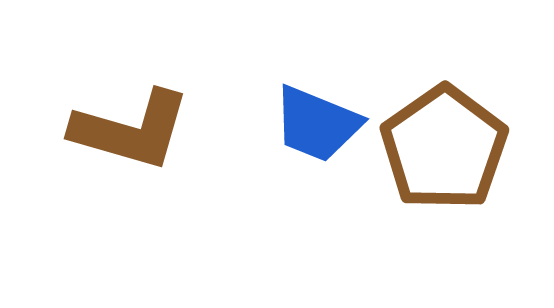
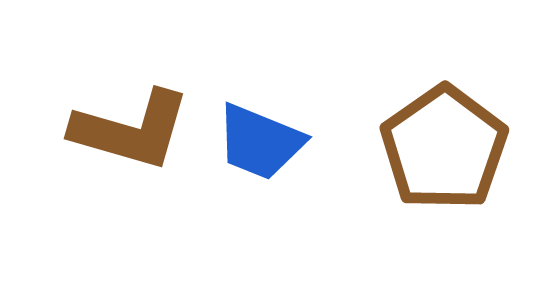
blue trapezoid: moved 57 px left, 18 px down
